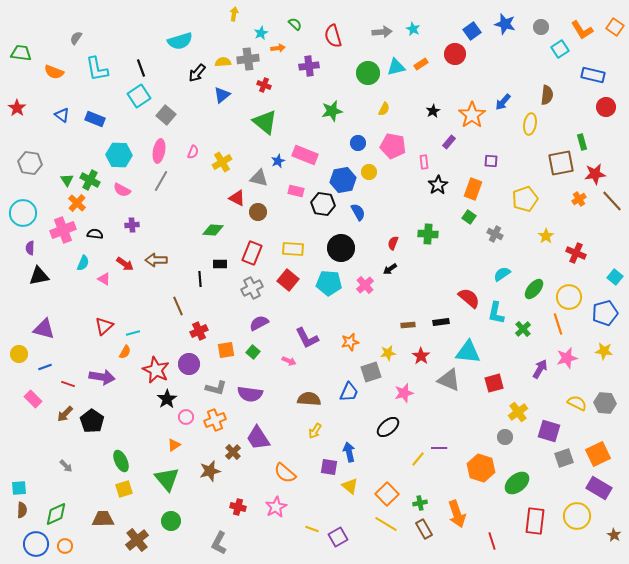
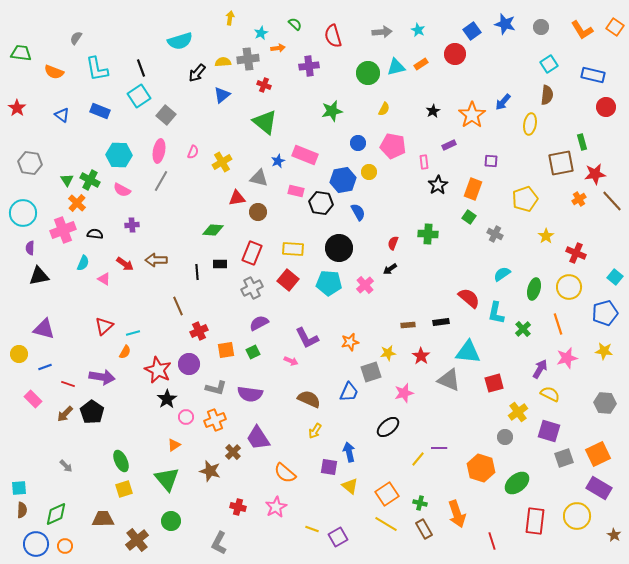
yellow arrow at (234, 14): moved 4 px left, 4 px down
cyan star at (413, 29): moved 5 px right, 1 px down
cyan square at (560, 49): moved 11 px left, 15 px down
blue rectangle at (95, 119): moved 5 px right, 8 px up
purple rectangle at (449, 142): moved 3 px down; rotated 24 degrees clockwise
red triangle at (237, 198): rotated 36 degrees counterclockwise
black hexagon at (323, 204): moved 2 px left, 1 px up
black circle at (341, 248): moved 2 px left
black line at (200, 279): moved 3 px left, 7 px up
green ellipse at (534, 289): rotated 25 degrees counterclockwise
yellow circle at (569, 297): moved 10 px up
green square at (253, 352): rotated 24 degrees clockwise
pink arrow at (289, 361): moved 2 px right
red star at (156, 370): moved 2 px right
brown semicircle at (309, 399): rotated 20 degrees clockwise
yellow semicircle at (577, 403): moved 27 px left, 9 px up
black pentagon at (92, 421): moved 9 px up
brown star at (210, 471): rotated 30 degrees clockwise
orange square at (387, 494): rotated 10 degrees clockwise
green cross at (420, 503): rotated 24 degrees clockwise
